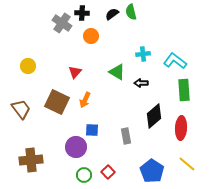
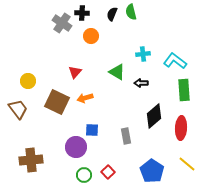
black semicircle: rotated 32 degrees counterclockwise
yellow circle: moved 15 px down
orange arrow: moved 2 px up; rotated 49 degrees clockwise
brown trapezoid: moved 3 px left
